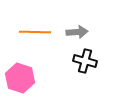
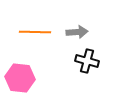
black cross: moved 2 px right
pink hexagon: rotated 12 degrees counterclockwise
